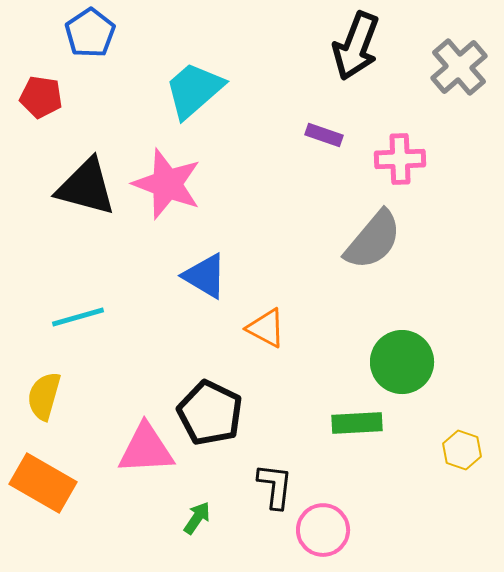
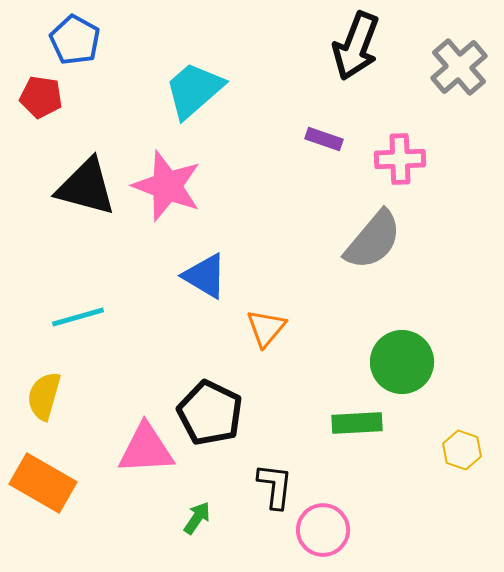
blue pentagon: moved 15 px left, 7 px down; rotated 9 degrees counterclockwise
purple rectangle: moved 4 px down
pink star: moved 2 px down
orange triangle: rotated 42 degrees clockwise
